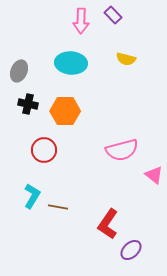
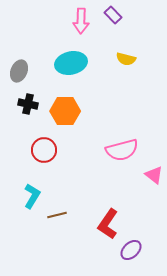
cyan ellipse: rotated 16 degrees counterclockwise
brown line: moved 1 px left, 8 px down; rotated 24 degrees counterclockwise
